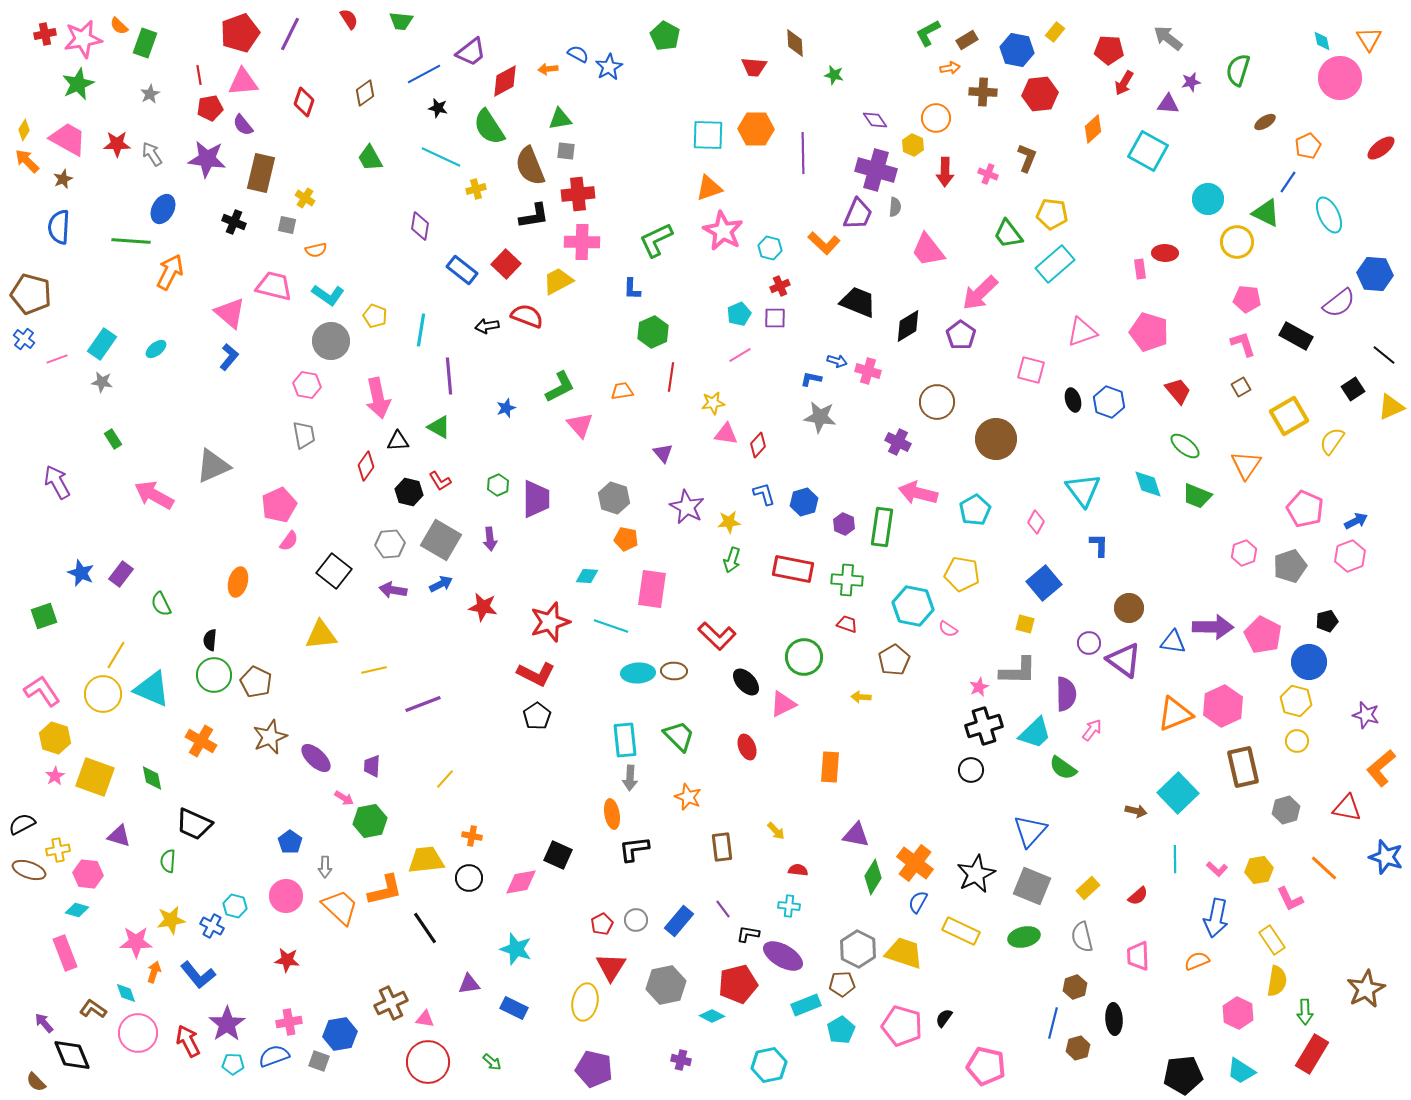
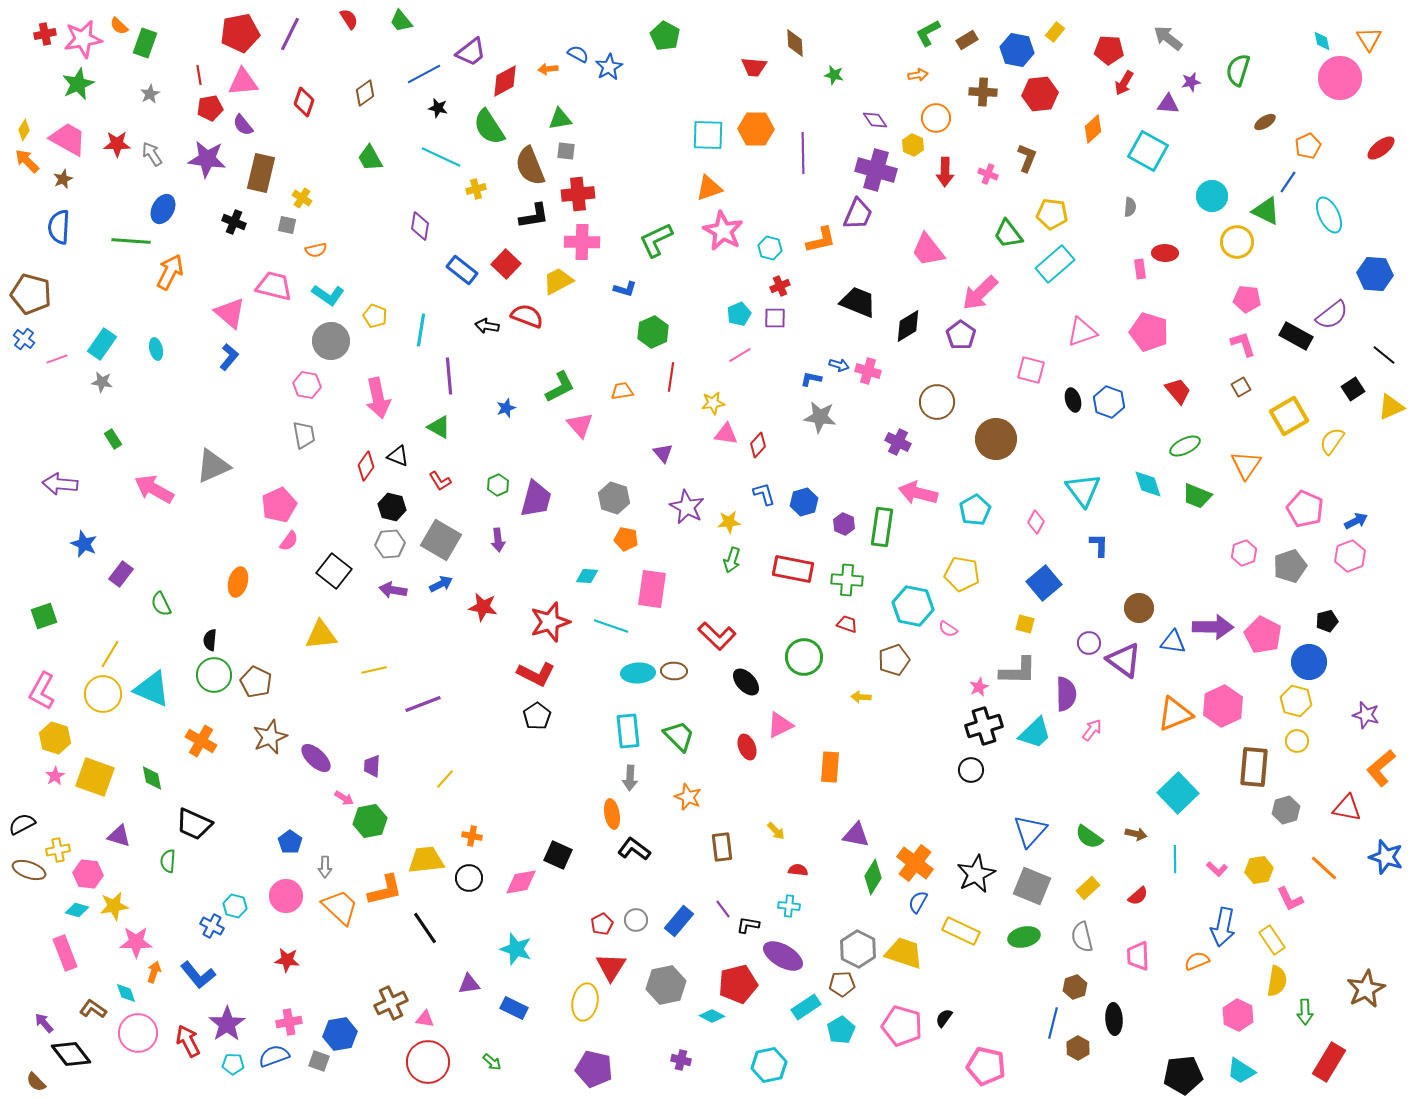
green trapezoid at (401, 21): rotated 45 degrees clockwise
red pentagon at (240, 33): rotated 9 degrees clockwise
orange arrow at (950, 68): moved 32 px left, 7 px down
yellow cross at (305, 198): moved 3 px left
cyan circle at (1208, 199): moved 4 px right, 3 px up
gray semicircle at (895, 207): moved 235 px right
green triangle at (1266, 213): moved 2 px up
orange L-shape at (824, 243): moved 3 px left, 3 px up; rotated 56 degrees counterclockwise
blue L-shape at (632, 289): moved 7 px left; rotated 75 degrees counterclockwise
purple semicircle at (1339, 303): moved 7 px left, 12 px down
black arrow at (487, 326): rotated 20 degrees clockwise
cyan ellipse at (156, 349): rotated 65 degrees counterclockwise
blue arrow at (837, 361): moved 2 px right, 4 px down
black triangle at (398, 441): moved 15 px down; rotated 25 degrees clockwise
green ellipse at (1185, 446): rotated 64 degrees counterclockwise
purple arrow at (57, 482): moved 3 px right, 2 px down; rotated 56 degrees counterclockwise
black hexagon at (409, 492): moved 17 px left, 15 px down
pink arrow at (154, 495): moved 6 px up
purple trapezoid at (536, 499): rotated 15 degrees clockwise
purple arrow at (490, 539): moved 8 px right, 1 px down
blue star at (81, 573): moved 3 px right, 29 px up
brown circle at (1129, 608): moved 10 px right
yellow line at (116, 655): moved 6 px left, 1 px up
brown pentagon at (894, 660): rotated 12 degrees clockwise
pink L-shape at (42, 691): rotated 117 degrees counterclockwise
pink triangle at (783, 704): moved 3 px left, 21 px down
cyan rectangle at (625, 740): moved 3 px right, 9 px up
brown rectangle at (1243, 767): moved 11 px right; rotated 18 degrees clockwise
green semicircle at (1063, 768): moved 26 px right, 69 px down
brown arrow at (1136, 811): moved 23 px down
black L-shape at (634, 849): rotated 44 degrees clockwise
blue arrow at (1216, 918): moved 7 px right, 9 px down
yellow star at (171, 920): moved 57 px left, 14 px up
black L-shape at (748, 934): moved 9 px up
cyan rectangle at (806, 1005): moved 2 px down; rotated 12 degrees counterclockwise
pink hexagon at (1238, 1013): moved 2 px down
brown hexagon at (1078, 1048): rotated 15 degrees counterclockwise
red rectangle at (1312, 1054): moved 17 px right, 8 px down
black diamond at (72, 1055): moved 1 px left, 1 px up; rotated 15 degrees counterclockwise
